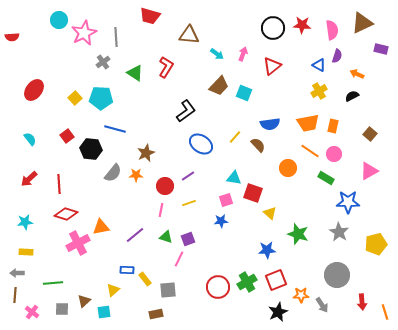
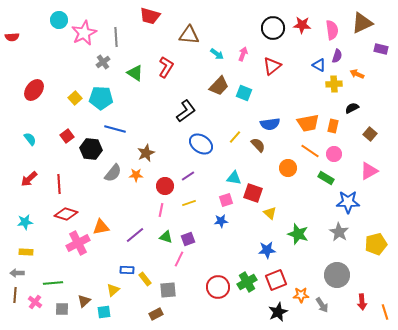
yellow cross at (319, 91): moved 15 px right, 7 px up; rotated 28 degrees clockwise
black semicircle at (352, 96): moved 12 px down
pink cross at (32, 312): moved 3 px right, 10 px up
brown rectangle at (156, 314): rotated 16 degrees counterclockwise
